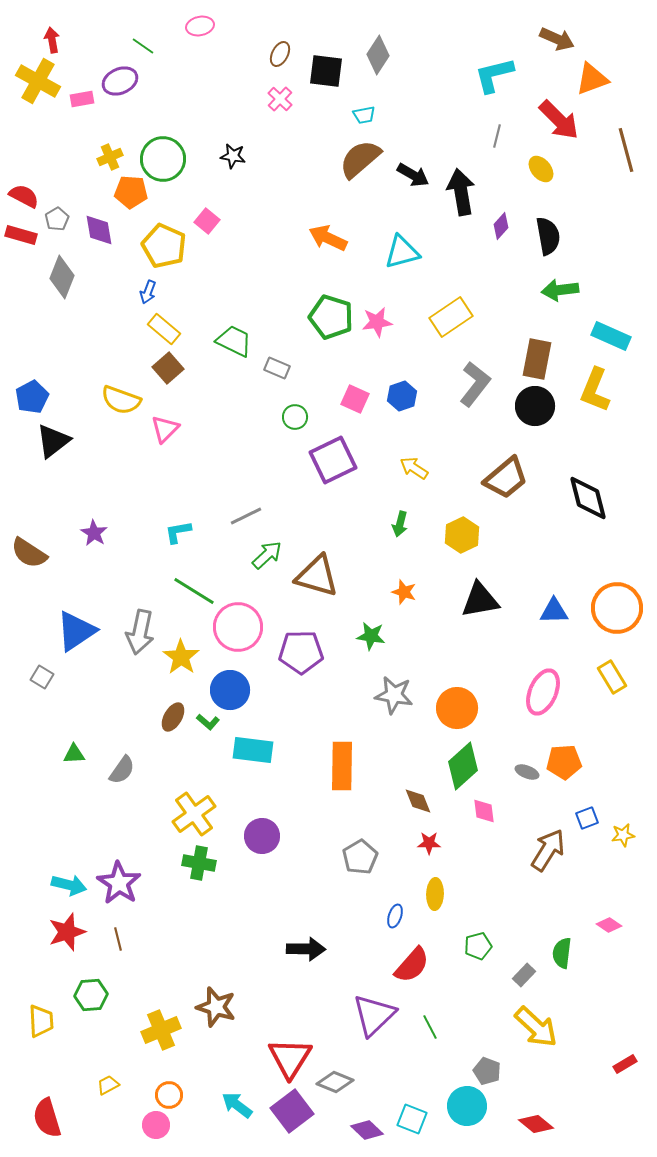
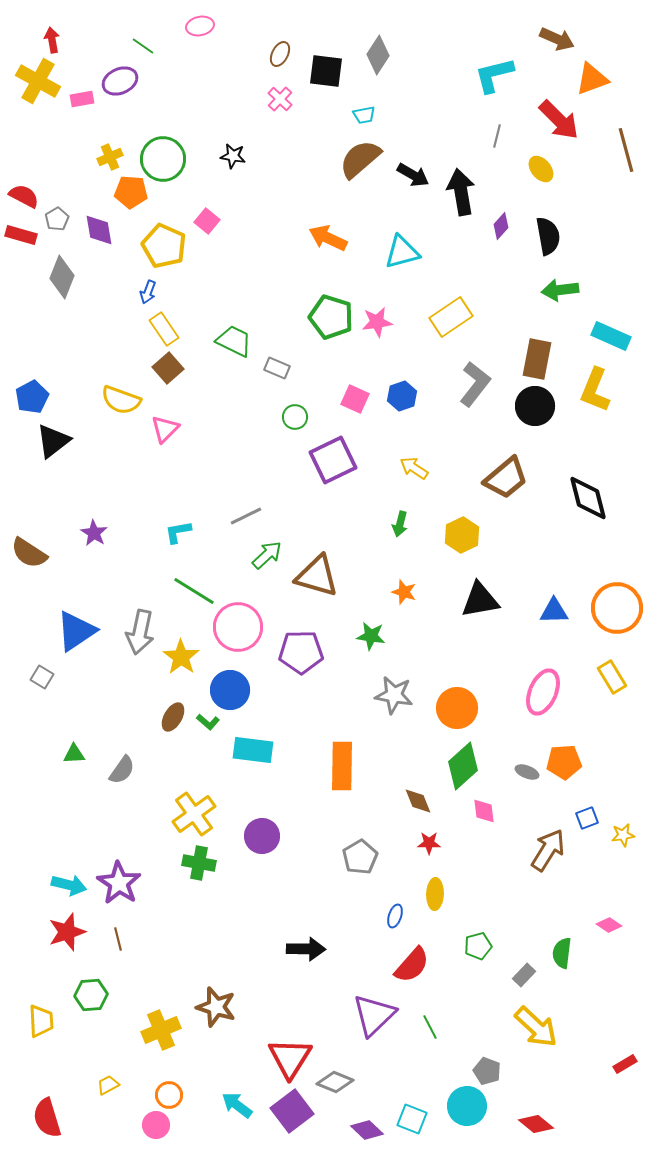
yellow rectangle at (164, 329): rotated 16 degrees clockwise
